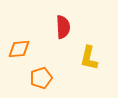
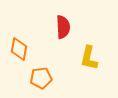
orange diamond: rotated 75 degrees counterclockwise
orange pentagon: rotated 10 degrees clockwise
